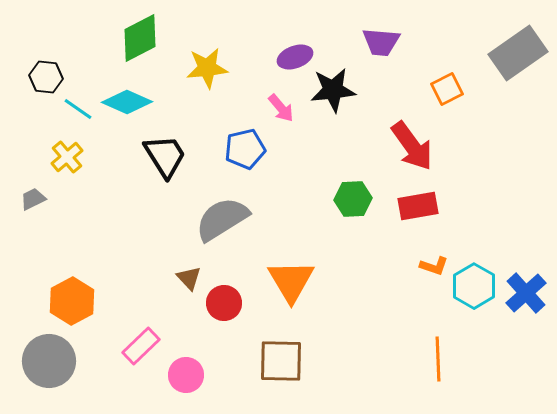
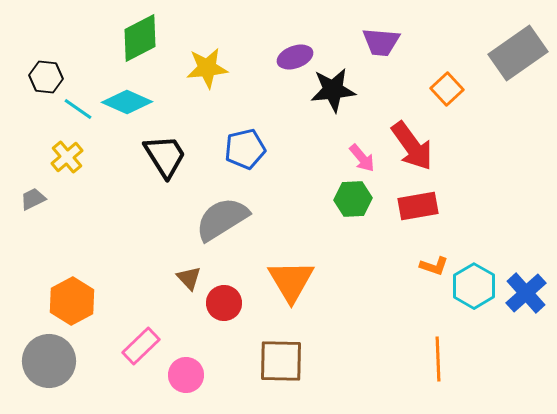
orange square: rotated 16 degrees counterclockwise
pink arrow: moved 81 px right, 50 px down
